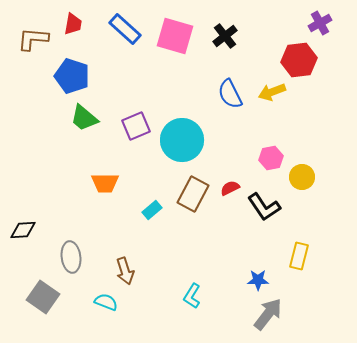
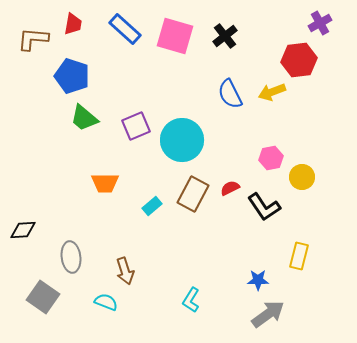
cyan rectangle: moved 4 px up
cyan L-shape: moved 1 px left, 4 px down
gray arrow: rotated 16 degrees clockwise
